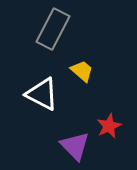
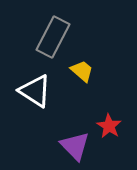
gray rectangle: moved 8 px down
white triangle: moved 7 px left, 3 px up; rotated 6 degrees clockwise
red star: rotated 15 degrees counterclockwise
